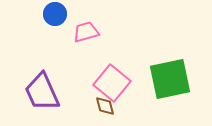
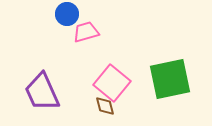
blue circle: moved 12 px right
